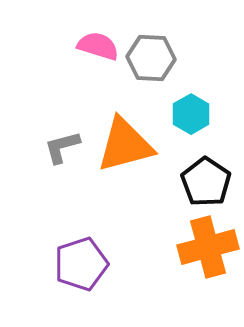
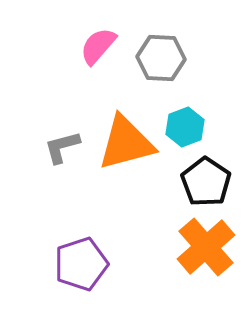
pink semicircle: rotated 66 degrees counterclockwise
gray hexagon: moved 10 px right
cyan hexagon: moved 6 px left, 13 px down; rotated 9 degrees clockwise
orange triangle: moved 1 px right, 2 px up
orange cross: moved 2 px left; rotated 26 degrees counterclockwise
